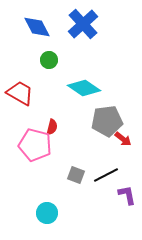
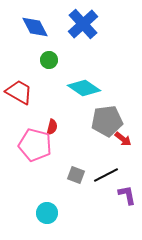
blue diamond: moved 2 px left
red trapezoid: moved 1 px left, 1 px up
